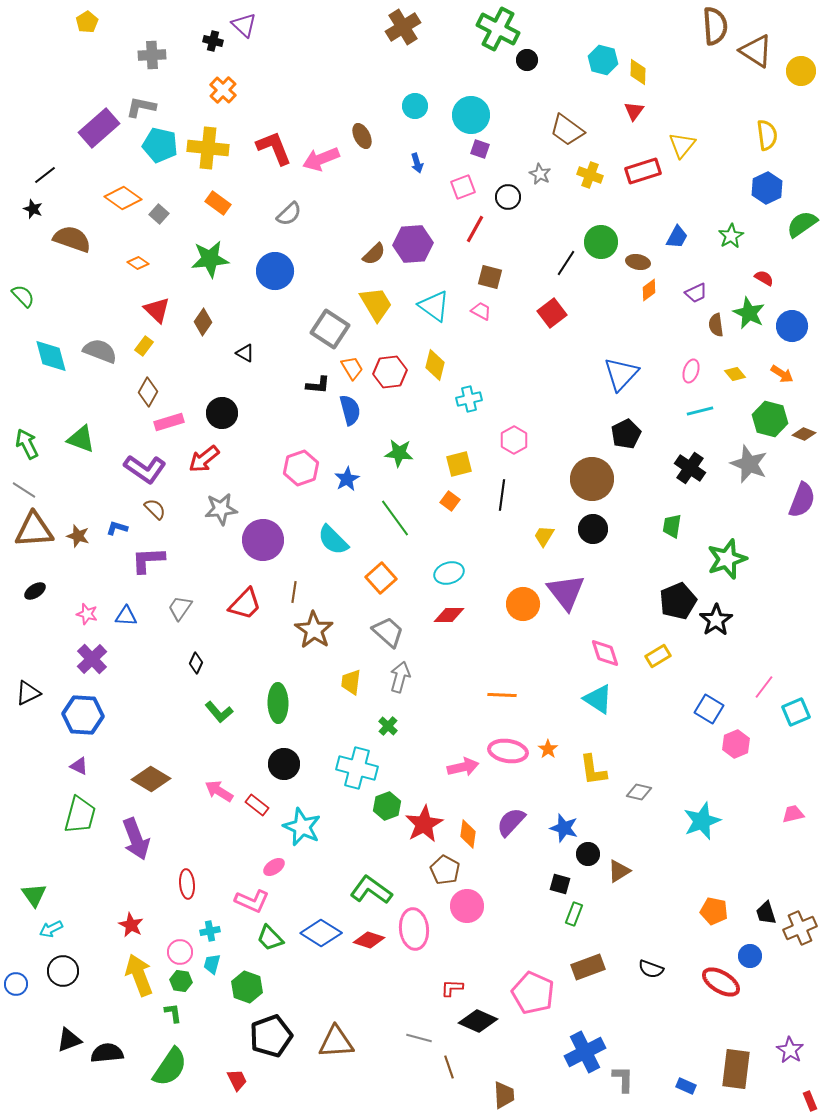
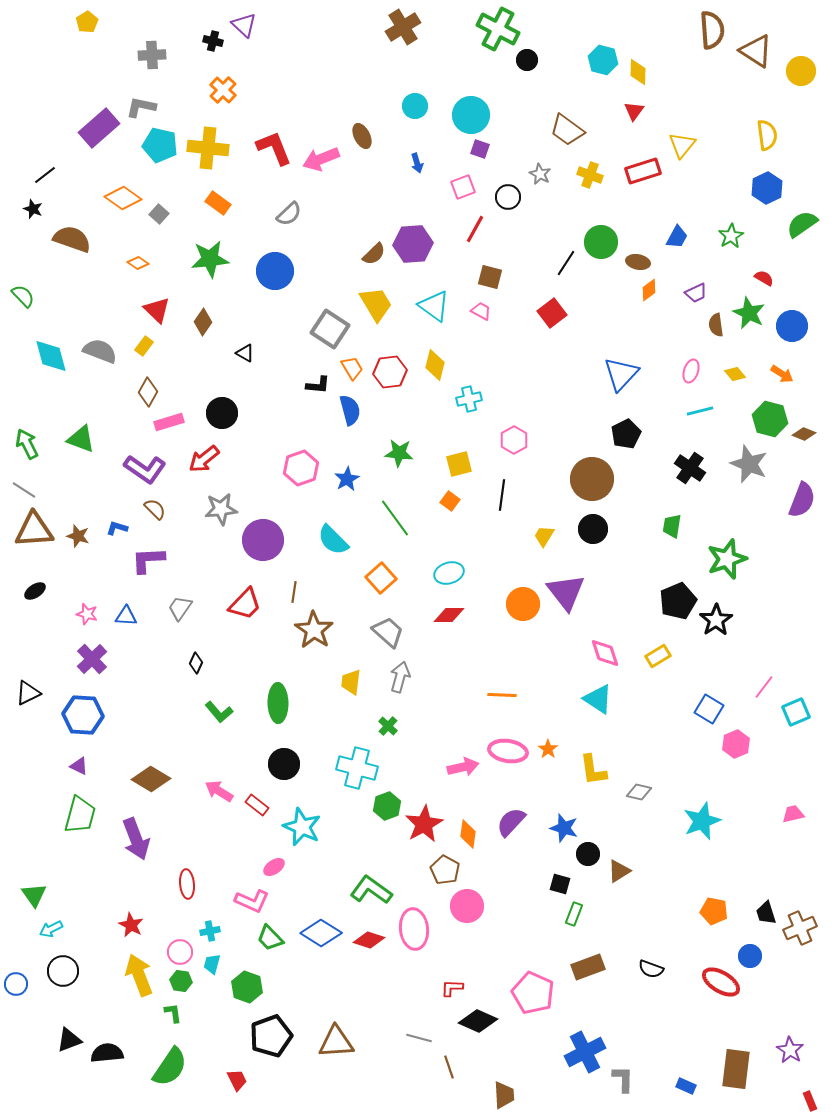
brown semicircle at (715, 26): moved 3 px left, 4 px down
